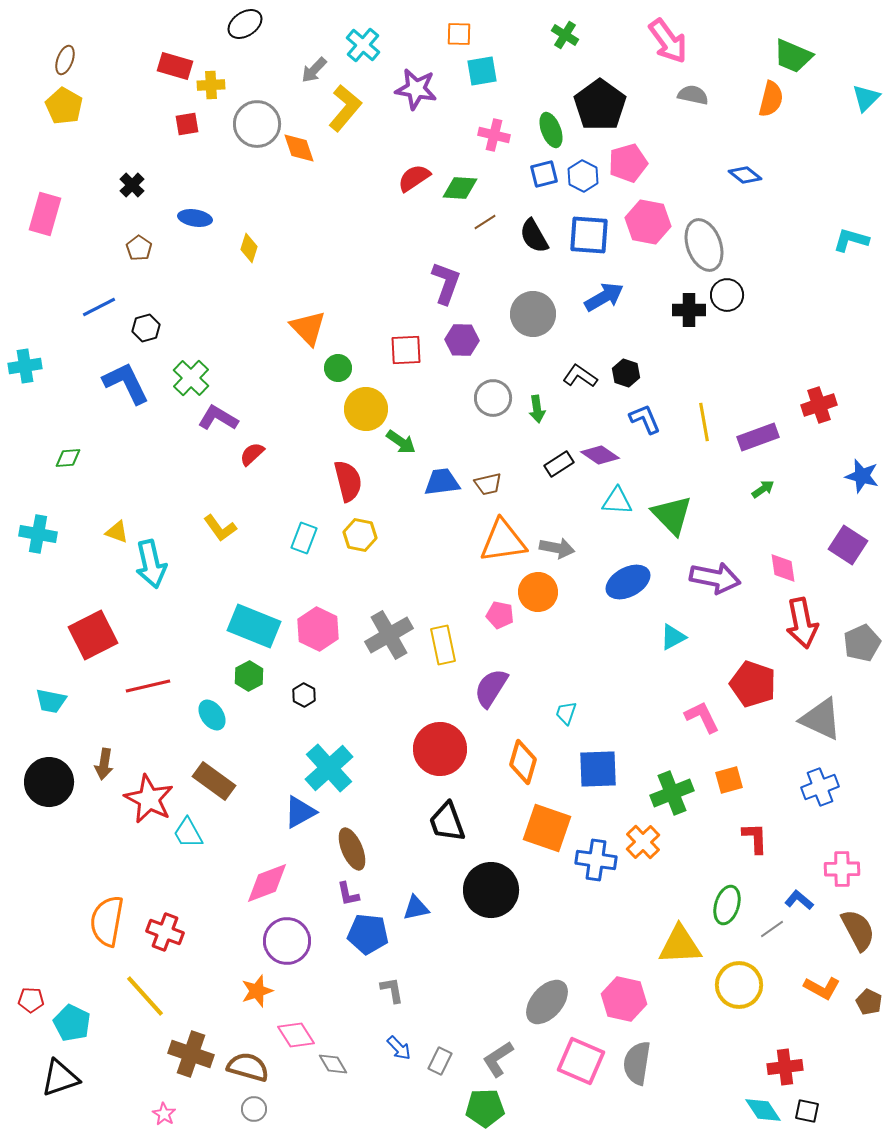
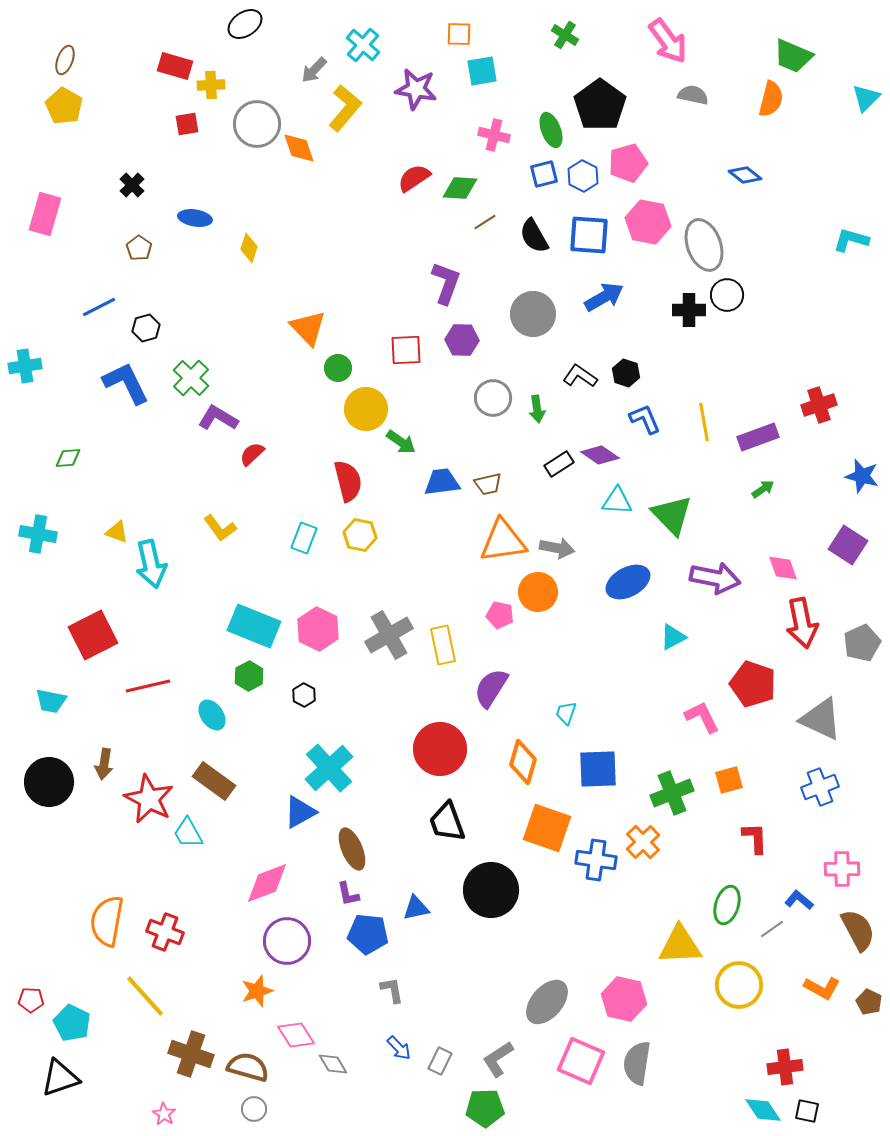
pink diamond at (783, 568): rotated 12 degrees counterclockwise
